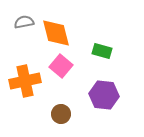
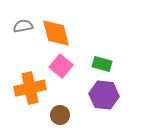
gray semicircle: moved 1 px left, 4 px down
green rectangle: moved 13 px down
orange cross: moved 5 px right, 7 px down
brown circle: moved 1 px left, 1 px down
